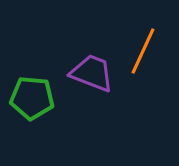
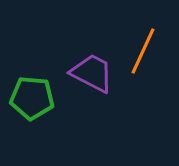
purple trapezoid: rotated 6 degrees clockwise
